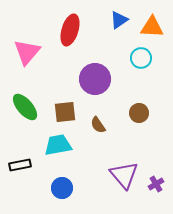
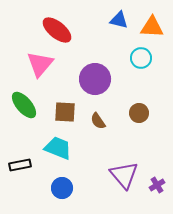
blue triangle: rotated 48 degrees clockwise
red ellipse: moved 13 px left; rotated 68 degrees counterclockwise
pink triangle: moved 13 px right, 12 px down
green ellipse: moved 1 px left, 2 px up
brown square: rotated 10 degrees clockwise
brown semicircle: moved 4 px up
cyan trapezoid: moved 3 px down; rotated 32 degrees clockwise
purple cross: moved 1 px right, 1 px down
